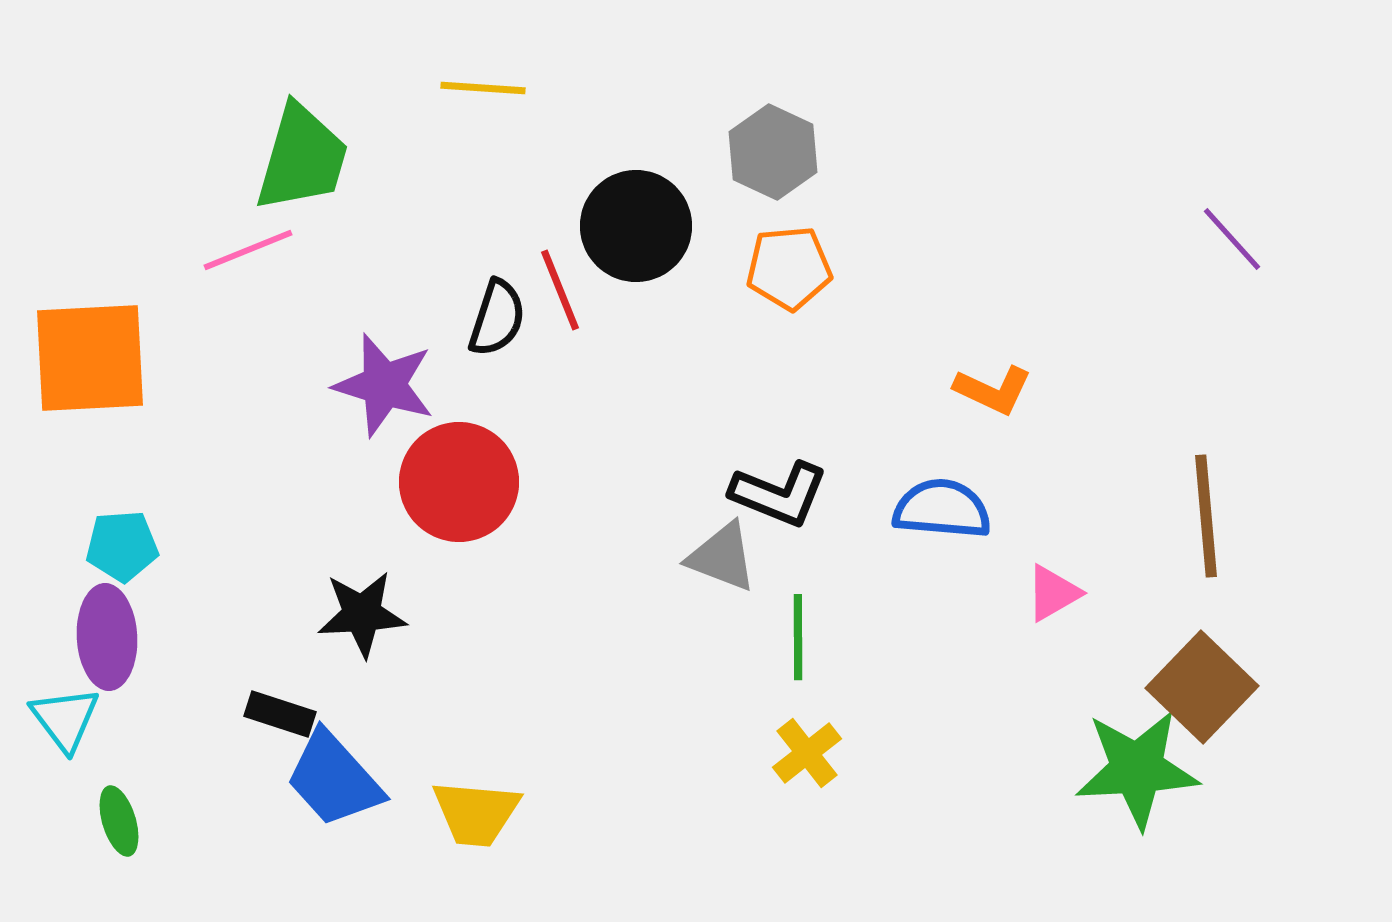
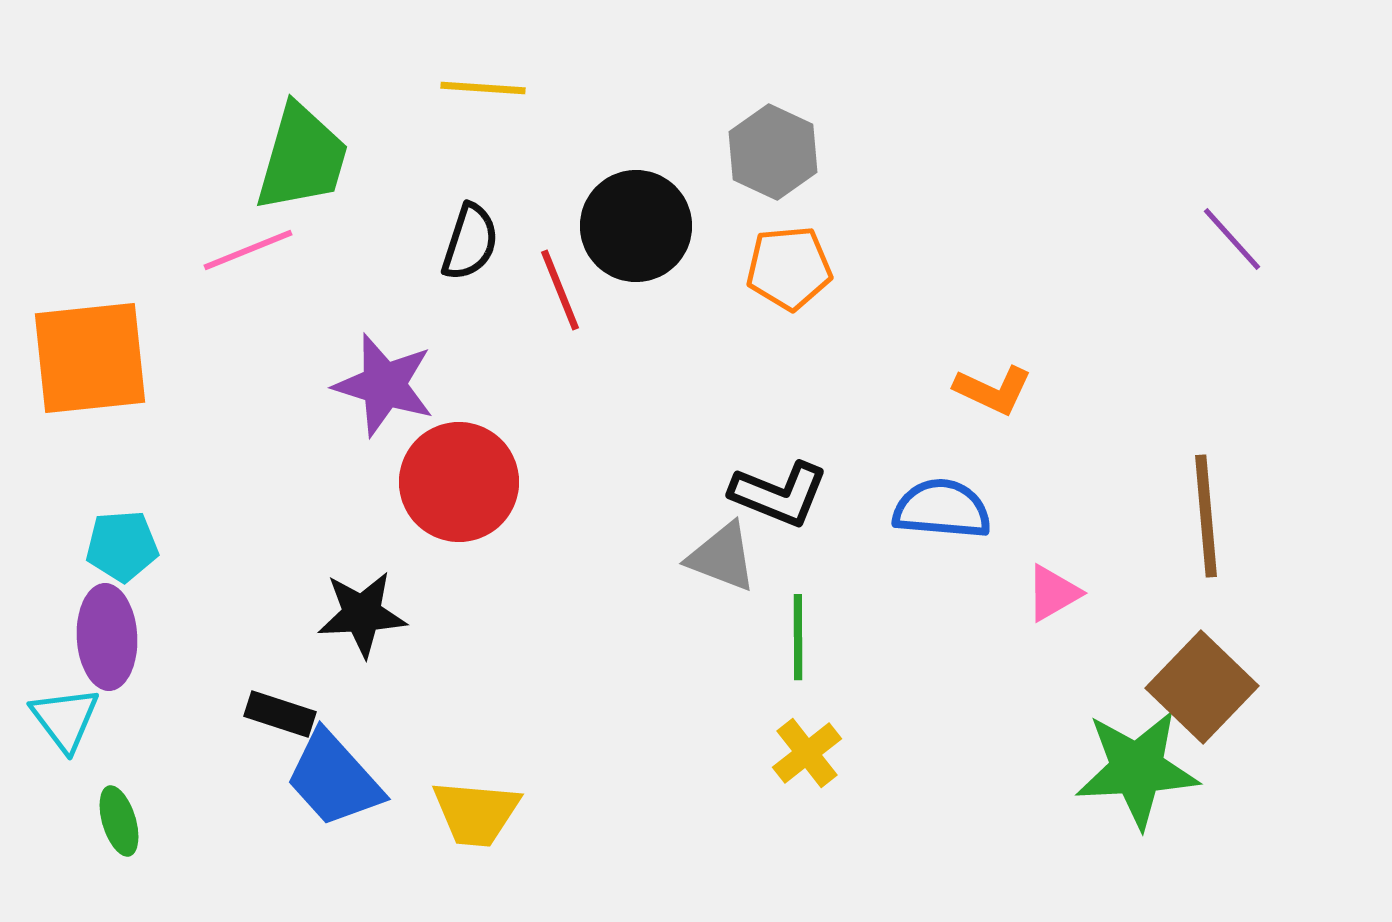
black semicircle: moved 27 px left, 76 px up
orange square: rotated 3 degrees counterclockwise
